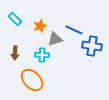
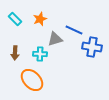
orange star: moved 7 px up
blue cross: moved 1 px down
cyan cross: moved 2 px left, 1 px up
